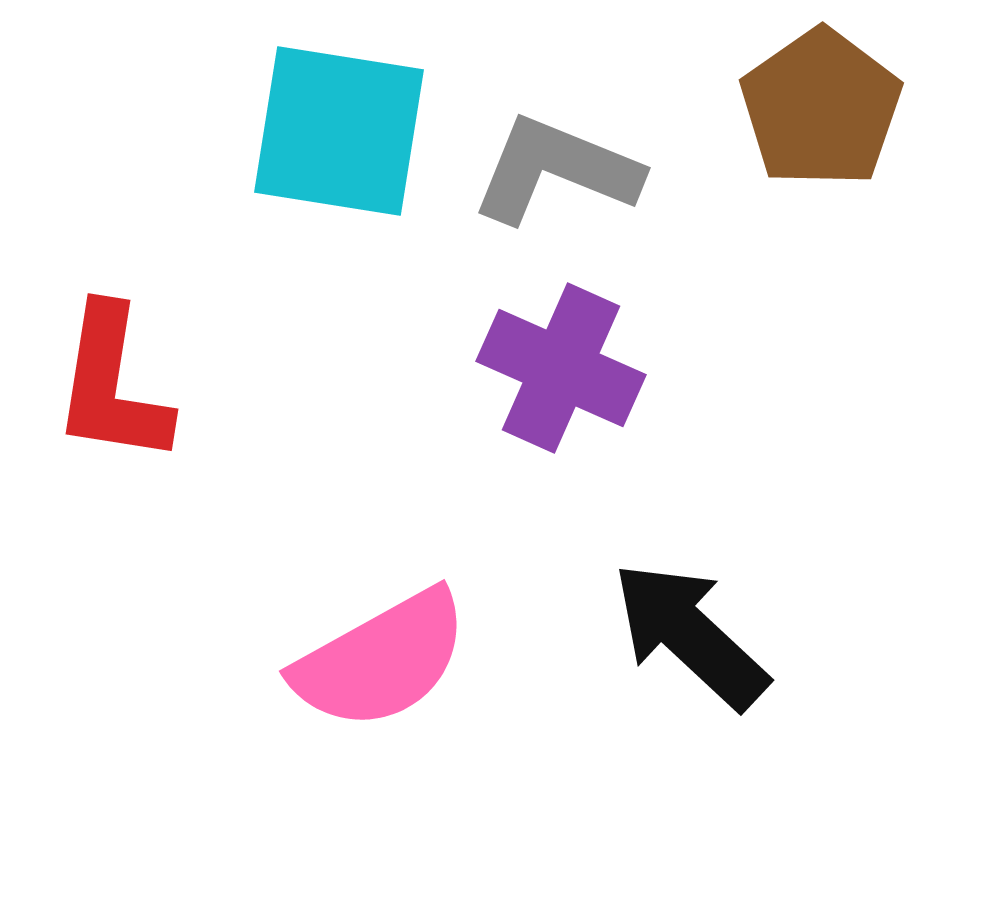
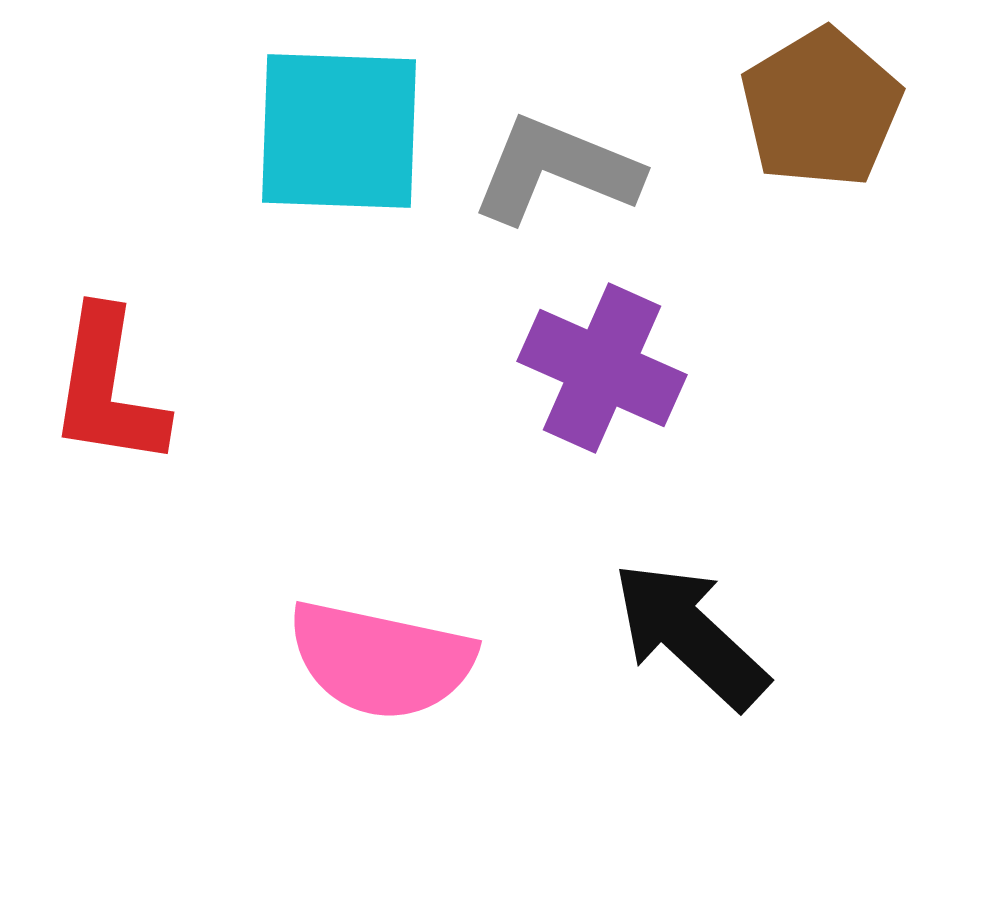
brown pentagon: rotated 4 degrees clockwise
cyan square: rotated 7 degrees counterclockwise
purple cross: moved 41 px right
red L-shape: moved 4 px left, 3 px down
pink semicircle: rotated 41 degrees clockwise
